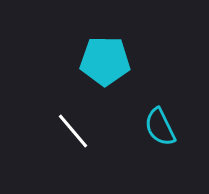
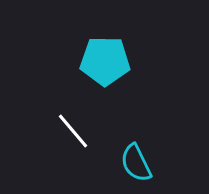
cyan semicircle: moved 24 px left, 36 px down
